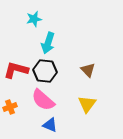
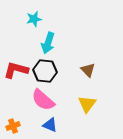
orange cross: moved 3 px right, 19 px down
